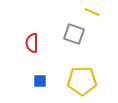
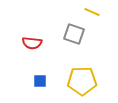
red semicircle: rotated 84 degrees counterclockwise
